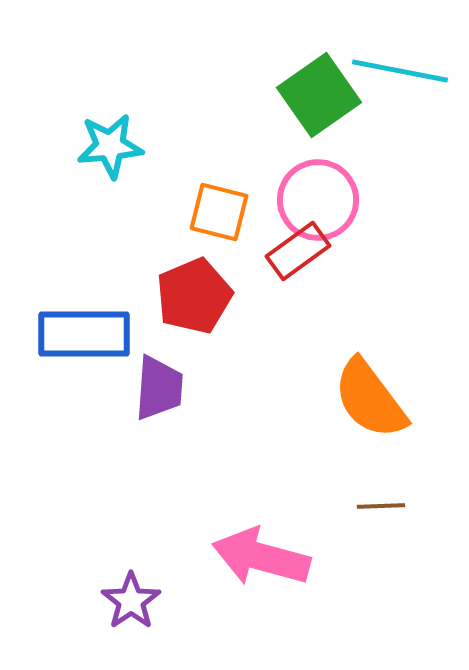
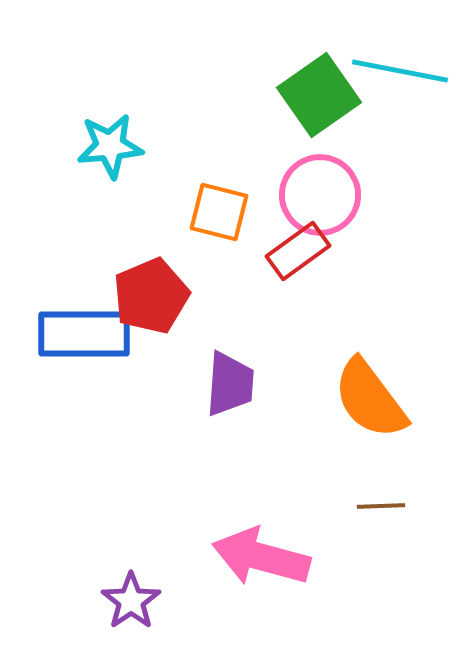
pink circle: moved 2 px right, 5 px up
red pentagon: moved 43 px left
purple trapezoid: moved 71 px right, 4 px up
